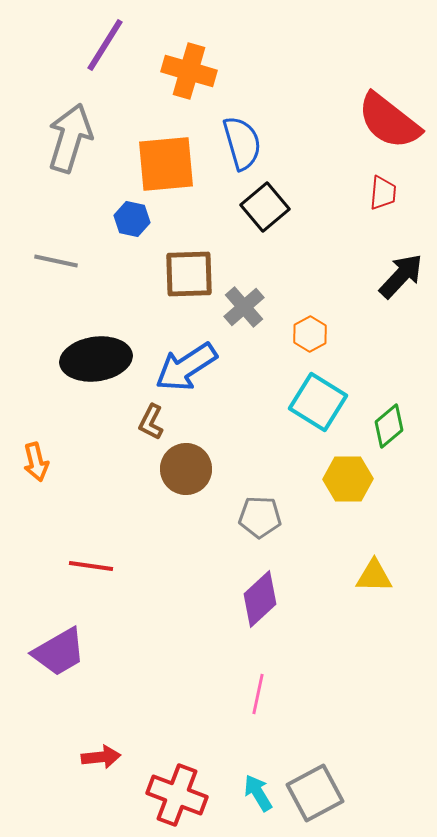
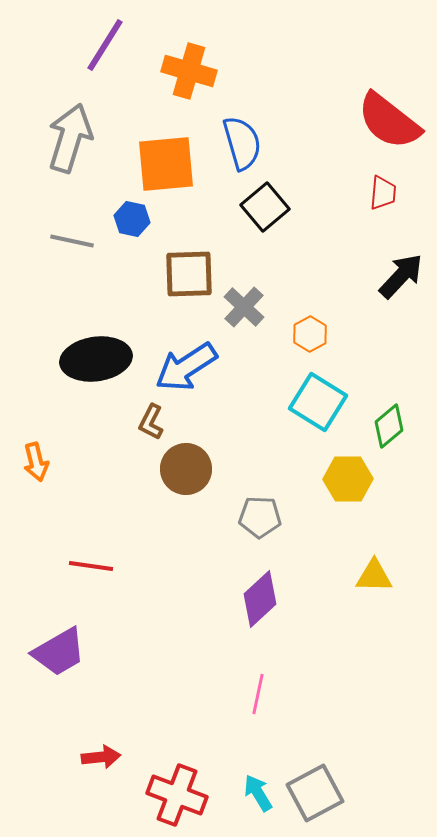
gray line: moved 16 px right, 20 px up
gray cross: rotated 6 degrees counterclockwise
